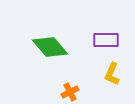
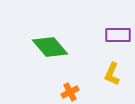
purple rectangle: moved 12 px right, 5 px up
